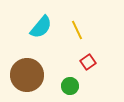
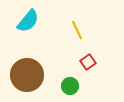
cyan semicircle: moved 13 px left, 6 px up
